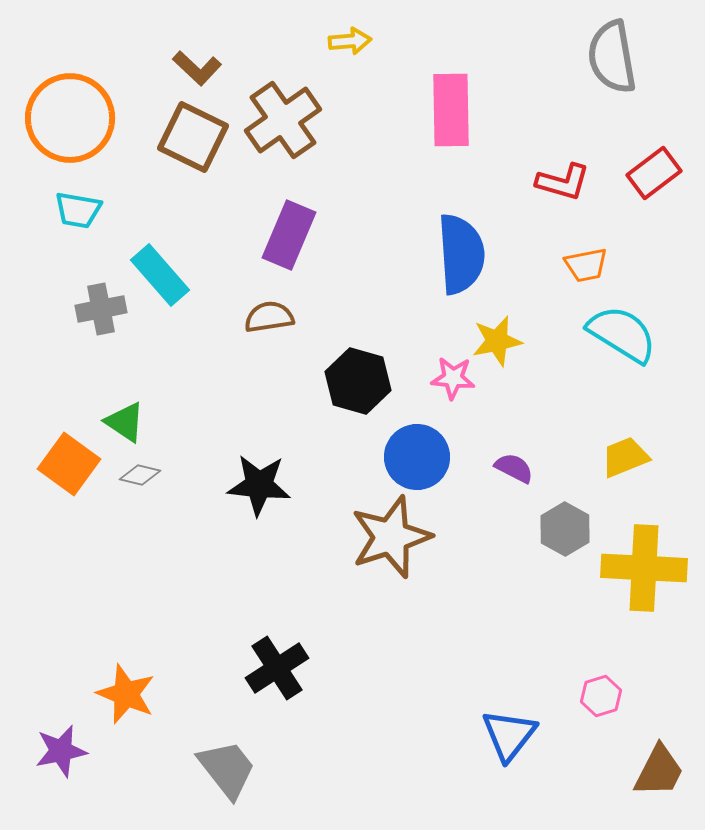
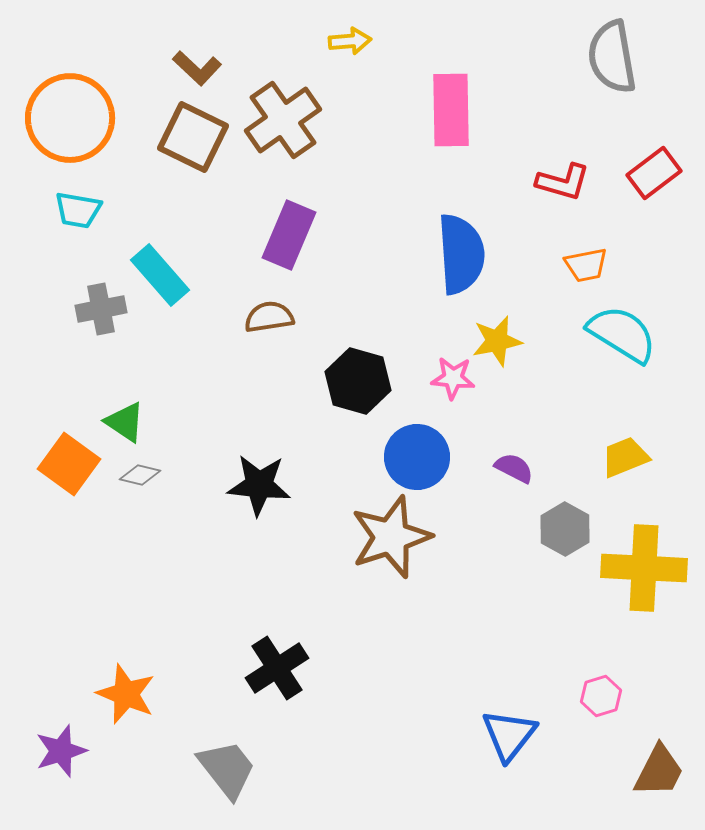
purple star: rotated 6 degrees counterclockwise
